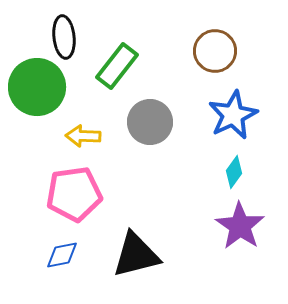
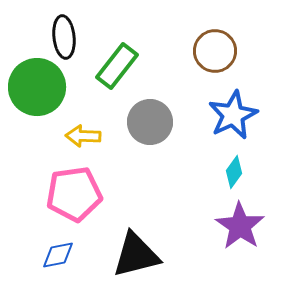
blue diamond: moved 4 px left
